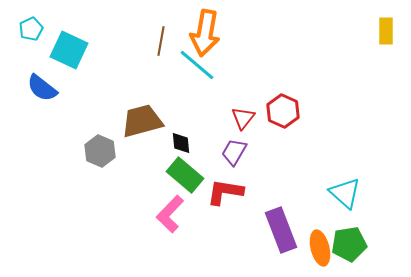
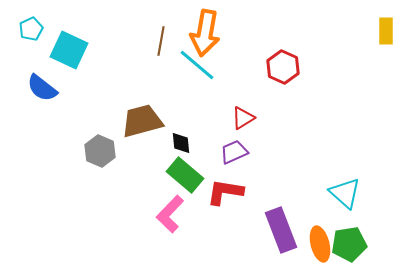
red hexagon: moved 44 px up
red triangle: rotated 20 degrees clockwise
purple trapezoid: rotated 36 degrees clockwise
orange ellipse: moved 4 px up
